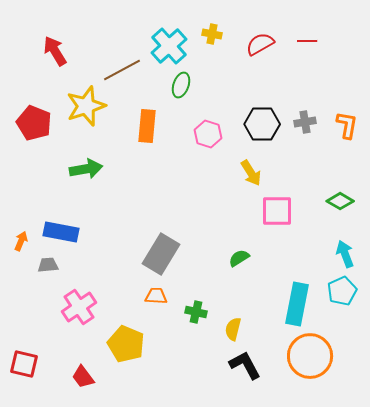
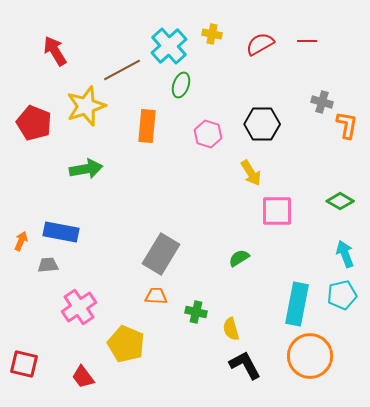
gray cross: moved 17 px right, 20 px up; rotated 25 degrees clockwise
cyan pentagon: moved 4 px down; rotated 12 degrees clockwise
yellow semicircle: moved 2 px left; rotated 30 degrees counterclockwise
